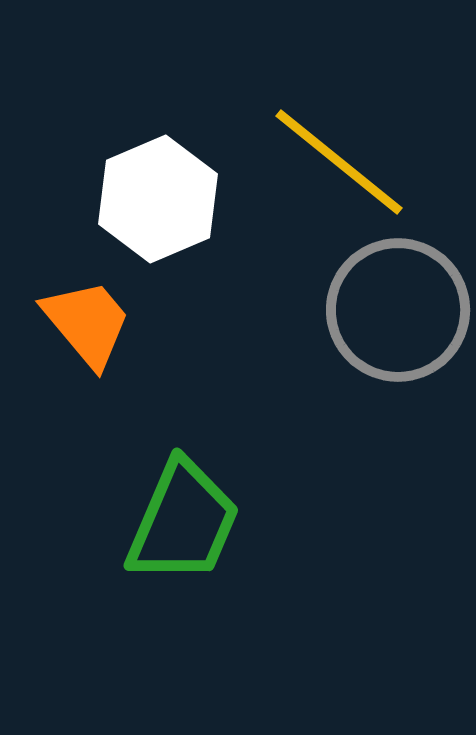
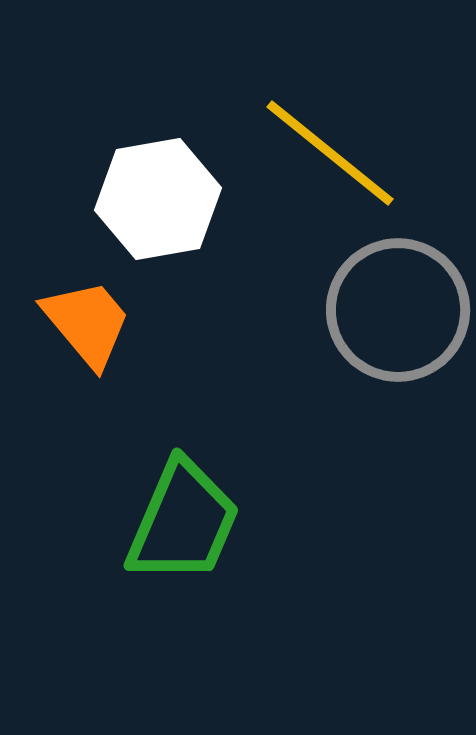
yellow line: moved 9 px left, 9 px up
white hexagon: rotated 13 degrees clockwise
